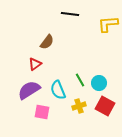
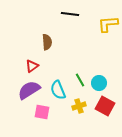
brown semicircle: rotated 42 degrees counterclockwise
red triangle: moved 3 px left, 2 px down
